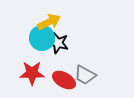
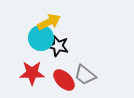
cyan circle: moved 1 px left
black star: moved 3 px down
gray trapezoid: rotated 10 degrees clockwise
red ellipse: rotated 15 degrees clockwise
